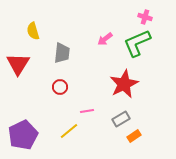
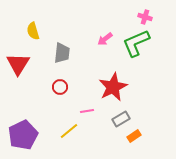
green L-shape: moved 1 px left
red star: moved 11 px left, 3 px down
